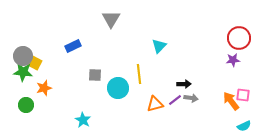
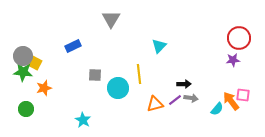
green circle: moved 4 px down
cyan semicircle: moved 27 px left, 17 px up; rotated 24 degrees counterclockwise
